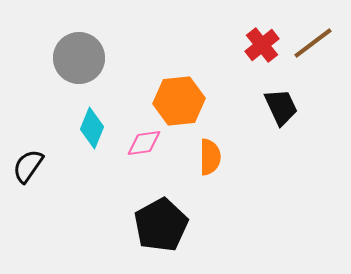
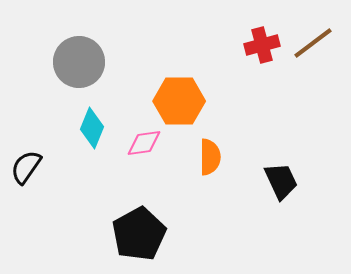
red cross: rotated 24 degrees clockwise
gray circle: moved 4 px down
orange hexagon: rotated 6 degrees clockwise
black trapezoid: moved 74 px down
black semicircle: moved 2 px left, 1 px down
black pentagon: moved 22 px left, 9 px down
